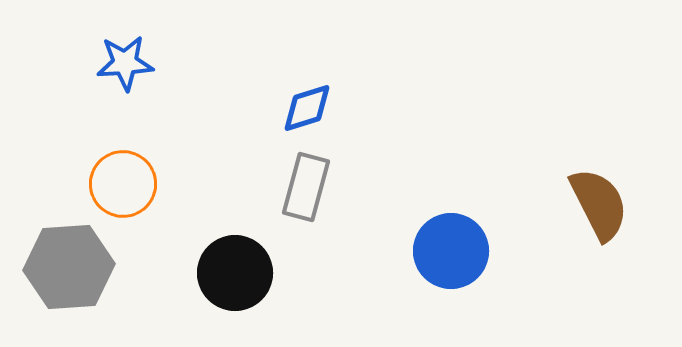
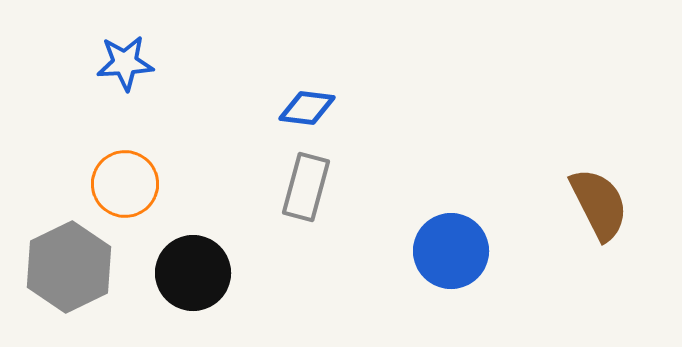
blue diamond: rotated 24 degrees clockwise
orange circle: moved 2 px right
gray hexagon: rotated 22 degrees counterclockwise
black circle: moved 42 px left
